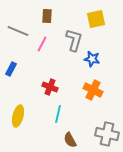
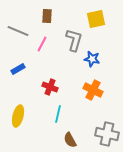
blue rectangle: moved 7 px right; rotated 32 degrees clockwise
